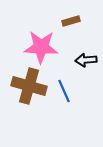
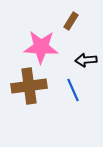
brown rectangle: rotated 42 degrees counterclockwise
brown cross: rotated 24 degrees counterclockwise
blue line: moved 9 px right, 1 px up
